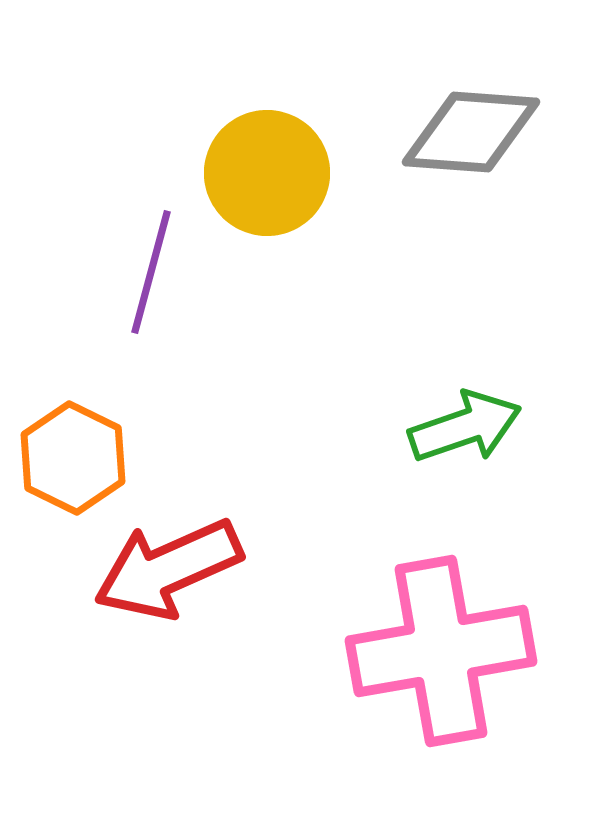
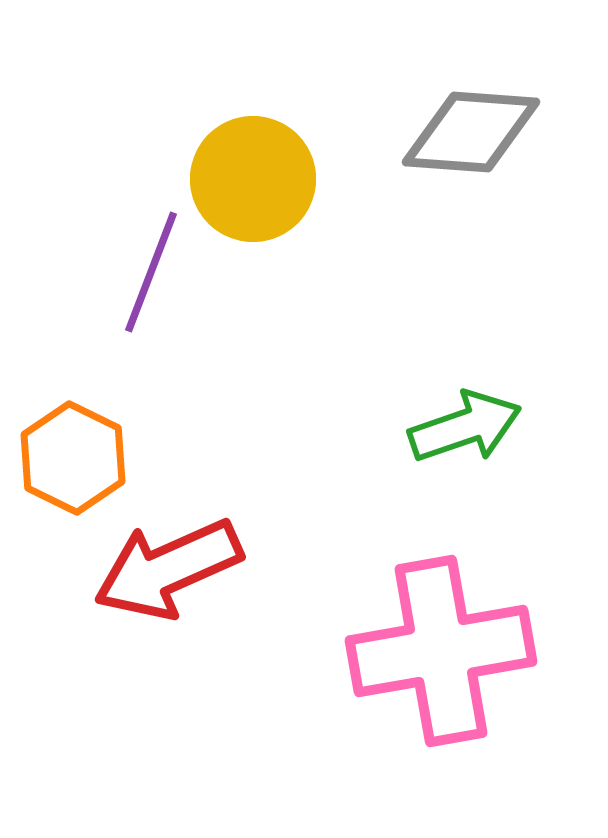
yellow circle: moved 14 px left, 6 px down
purple line: rotated 6 degrees clockwise
